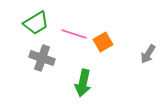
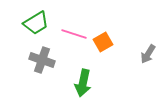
gray cross: moved 2 px down
